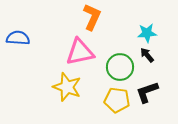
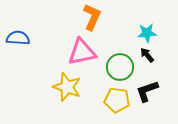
pink triangle: moved 2 px right
black L-shape: moved 1 px up
